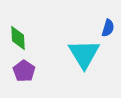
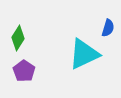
green diamond: rotated 35 degrees clockwise
cyan triangle: rotated 36 degrees clockwise
